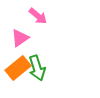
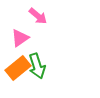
green arrow: moved 2 px up
